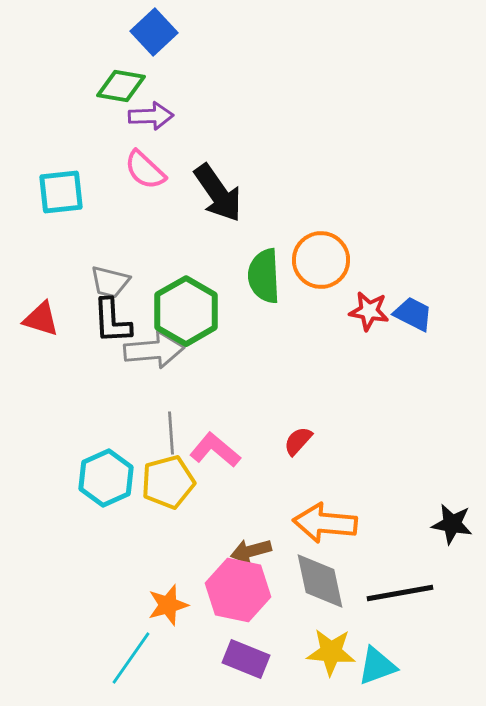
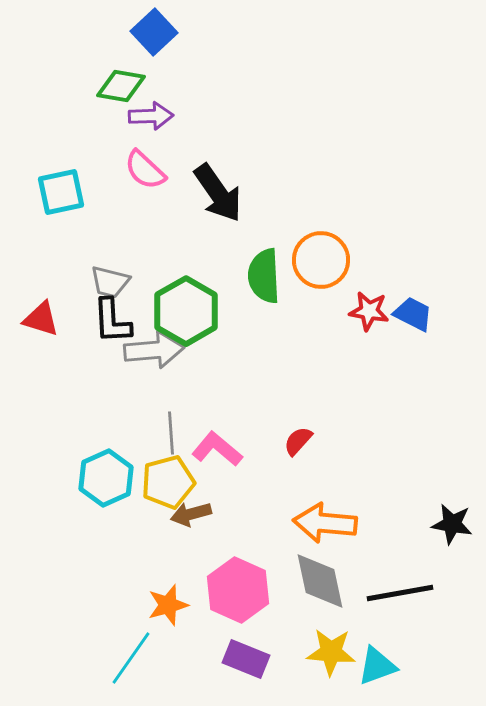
cyan square: rotated 6 degrees counterclockwise
pink L-shape: moved 2 px right, 1 px up
brown arrow: moved 60 px left, 37 px up
pink hexagon: rotated 12 degrees clockwise
